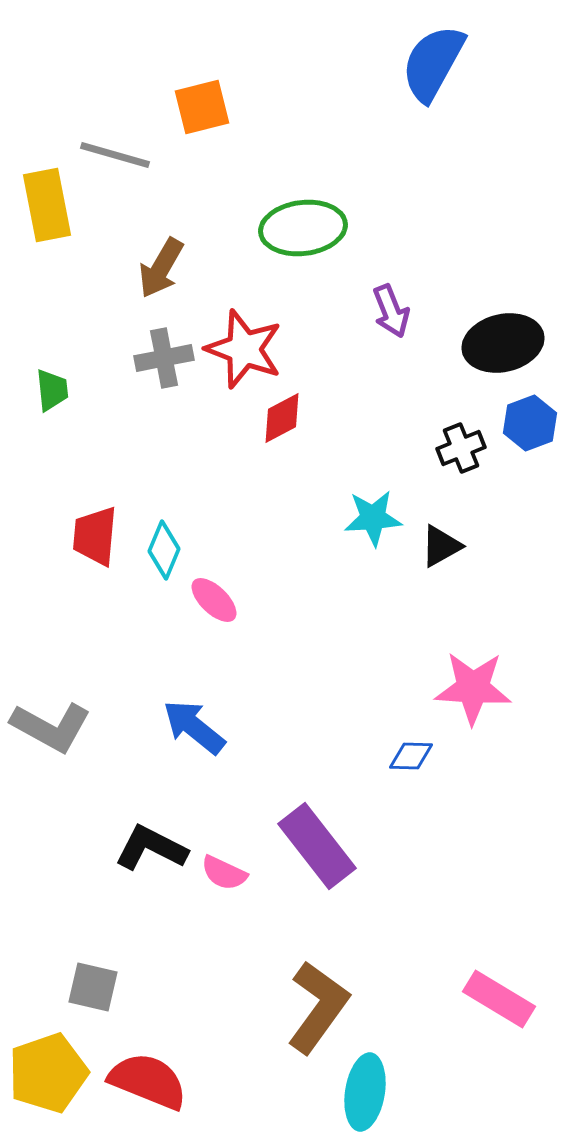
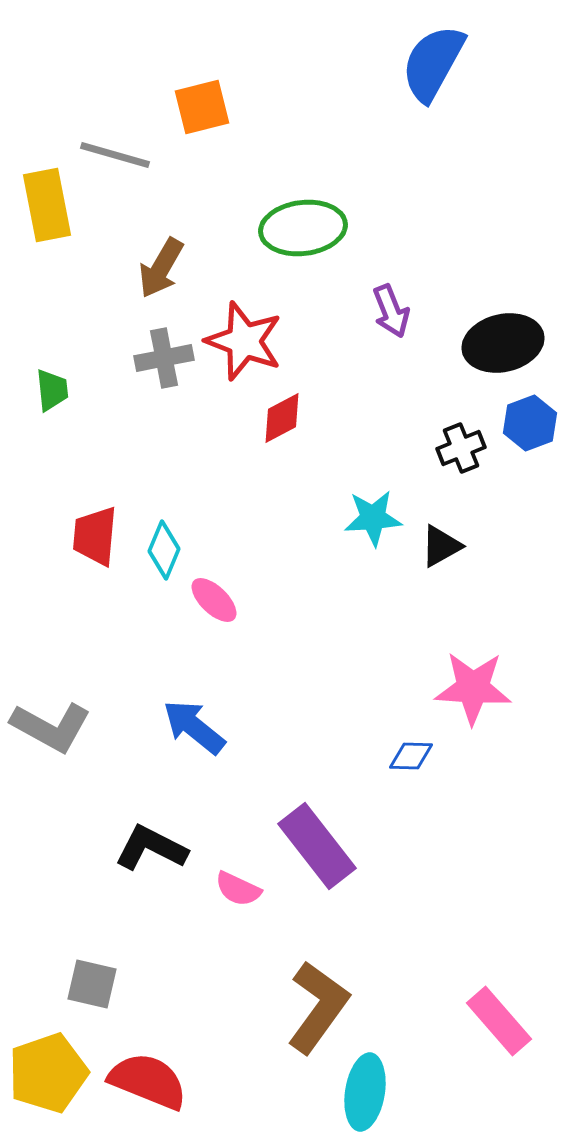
red star: moved 8 px up
pink semicircle: moved 14 px right, 16 px down
gray square: moved 1 px left, 3 px up
pink rectangle: moved 22 px down; rotated 18 degrees clockwise
